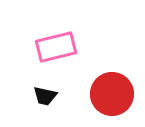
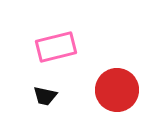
red circle: moved 5 px right, 4 px up
